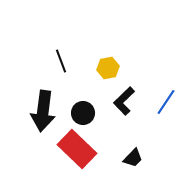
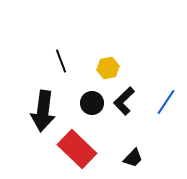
black circle: moved 9 px right, 10 px up
